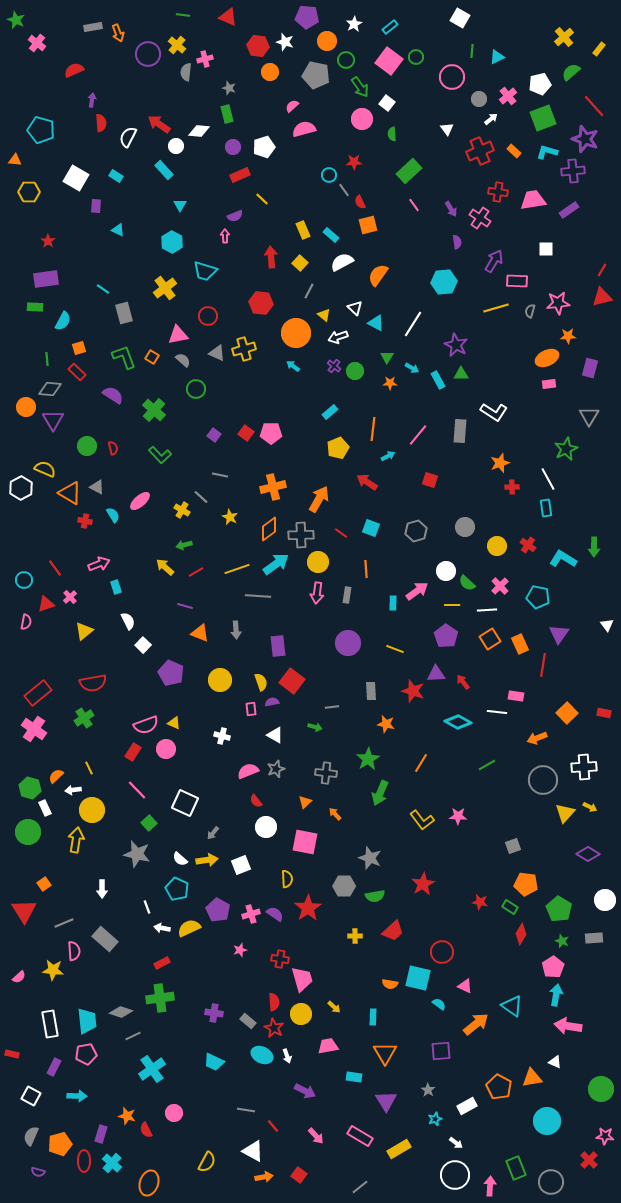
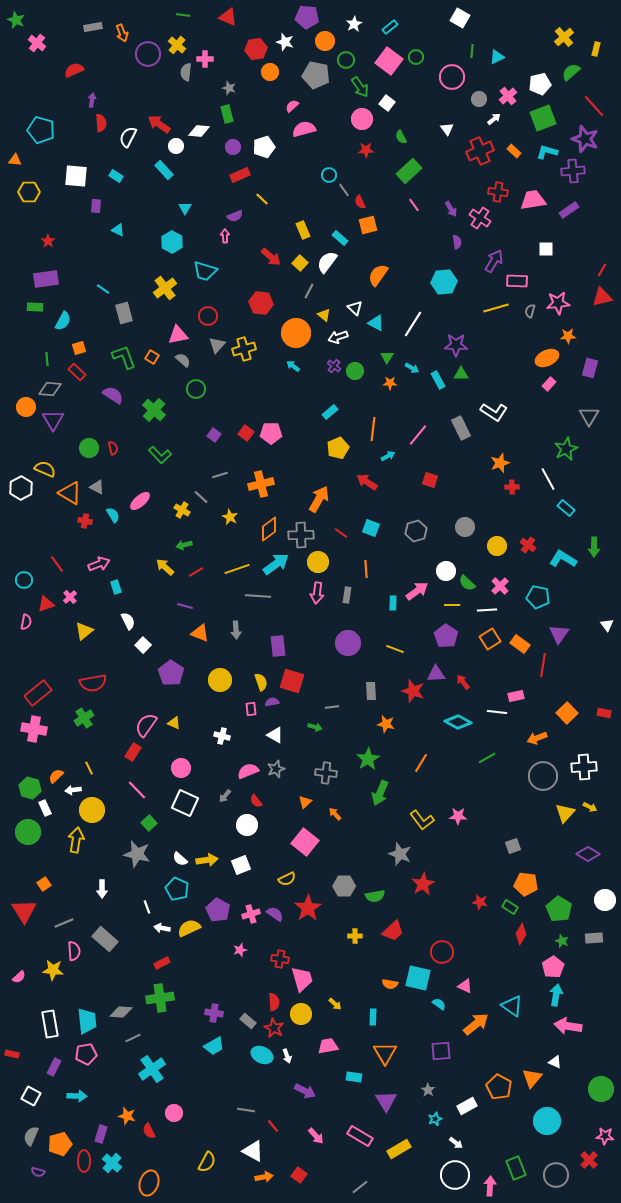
orange arrow at (118, 33): moved 4 px right
orange circle at (327, 41): moved 2 px left
red hexagon at (258, 46): moved 2 px left, 3 px down; rotated 15 degrees counterclockwise
yellow rectangle at (599, 49): moved 3 px left; rotated 24 degrees counterclockwise
pink cross at (205, 59): rotated 14 degrees clockwise
white arrow at (491, 119): moved 3 px right
green semicircle at (392, 134): moved 9 px right, 3 px down; rotated 24 degrees counterclockwise
red star at (354, 162): moved 12 px right, 12 px up
white square at (76, 178): moved 2 px up; rotated 25 degrees counterclockwise
cyan triangle at (180, 205): moved 5 px right, 3 px down
cyan rectangle at (331, 235): moved 9 px right, 3 px down
red arrow at (271, 257): rotated 135 degrees clockwise
white semicircle at (342, 262): moved 15 px left; rotated 25 degrees counterclockwise
purple star at (456, 345): rotated 25 degrees counterclockwise
gray triangle at (217, 353): moved 8 px up; rotated 48 degrees clockwise
pink rectangle at (549, 384): rotated 40 degrees counterclockwise
gray rectangle at (460, 431): moved 1 px right, 3 px up; rotated 30 degrees counterclockwise
green circle at (87, 446): moved 2 px right, 2 px down
gray line at (220, 475): rotated 28 degrees counterclockwise
orange cross at (273, 487): moved 12 px left, 3 px up
cyan rectangle at (546, 508): moved 20 px right; rotated 42 degrees counterclockwise
red line at (55, 568): moved 2 px right, 4 px up
orange rectangle at (520, 644): rotated 30 degrees counterclockwise
purple pentagon at (171, 673): rotated 10 degrees clockwise
red square at (292, 681): rotated 20 degrees counterclockwise
pink rectangle at (516, 696): rotated 21 degrees counterclockwise
pink semicircle at (146, 725): rotated 145 degrees clockwise
pink cross at (34, 729): rotated 25 degrees counterclockwise
pink circle at (166, 749): moved 15 px right, 19 px down
green line at (487, 765): moved 7 px up
gray circle at (543, 780): moved 4 px up
white circle at (266, 827): moved 19 px left, 2 px up
gray arrow at (213, 833): moved 12 px right, 37 px up
pink square at (305, 842): rotated 28 degrees clockwise
gray star at (370, 858): moved 30 px right, 4 px up
yellow semicircle at (287, 879): rotated 66 degrees clockwise
yellow arrow at (334, 1007): moved 1 px right, 3 px up
gray diamond at (121, 1012): rotated 15 degrees counterclockwise
gray line at (133, 1036): moved 2 px down
cyan trapezoid at (214, 1062): moved 16 px up; rotated 55 degrees counterclockwise
orange triangle at (532, 1078): rotated 40 degrees counterclockwise
red semicircle at (146, 1130): moved 3 px right, 1 px down
gray circle at (551, 1182): moved 5 px right, 7 px up
